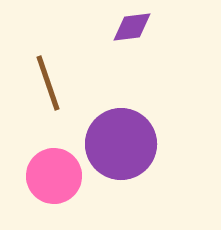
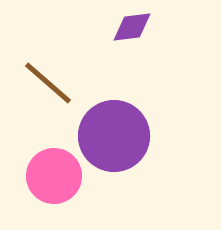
brown line: rotated 30 degrees counterclockwise
purple circle: moved 7 px left, 8 px up
